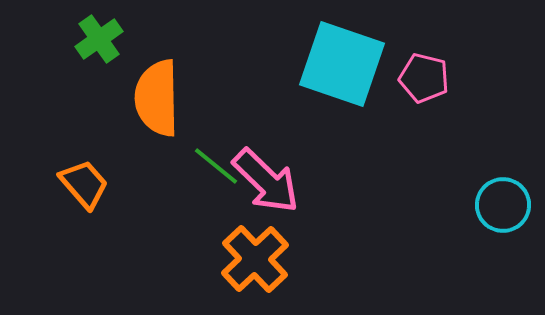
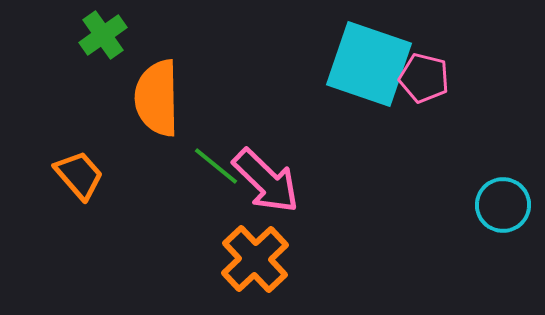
green cross: moved 4 px right, 4 px up
cyan square: moved 27 px right
orange trapezoid: moved 5 px left, 9 px up
